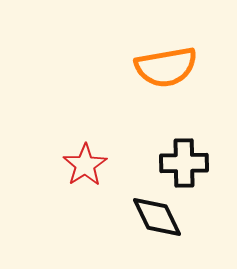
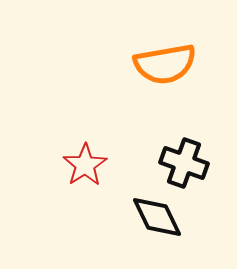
orange semicircle: moved 1 px left, 3 px up
black cross: rotated 21 degrees clockwise
